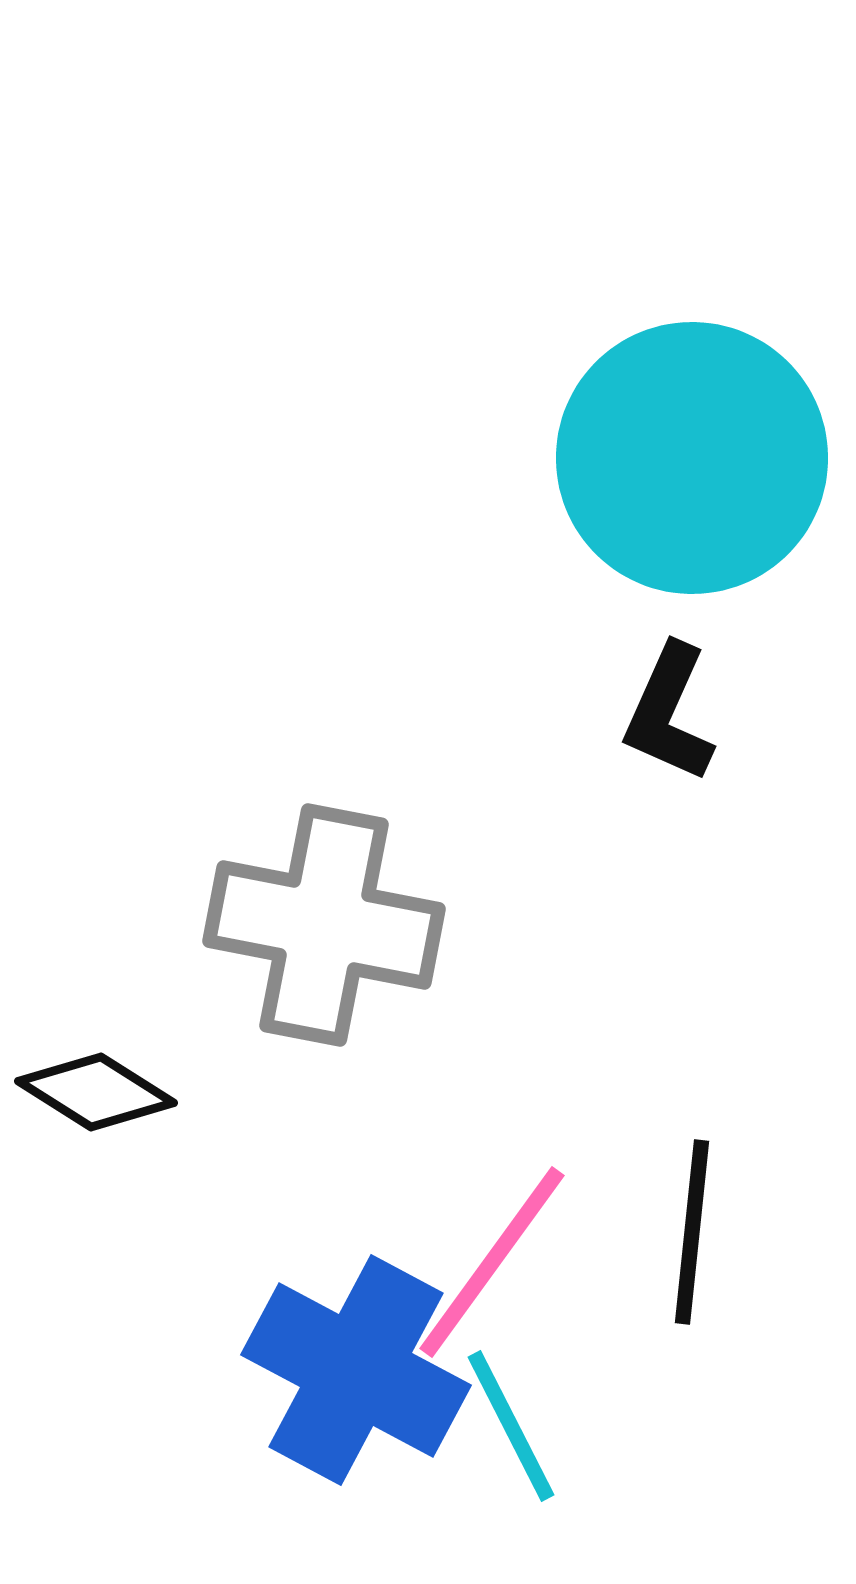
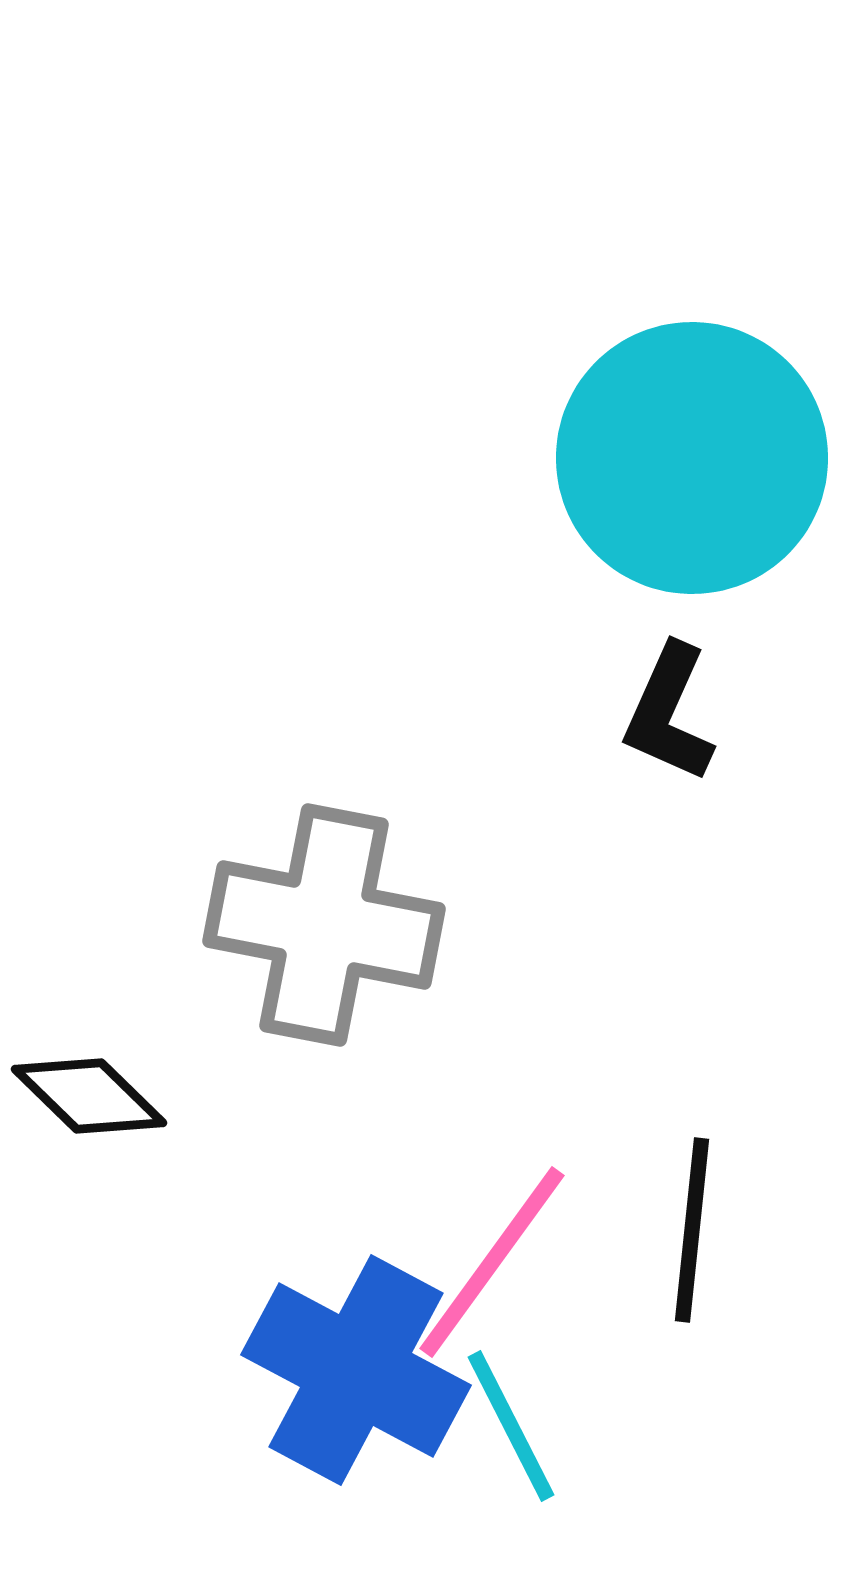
black diamond: moved 7 px left, 4 px down; rotated 12 degrees clockwise
black line: moved 2 px up
